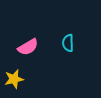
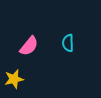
pink semicircle: moved 1 px right, 1 px up; rotated 20 degrees counterclockwise
